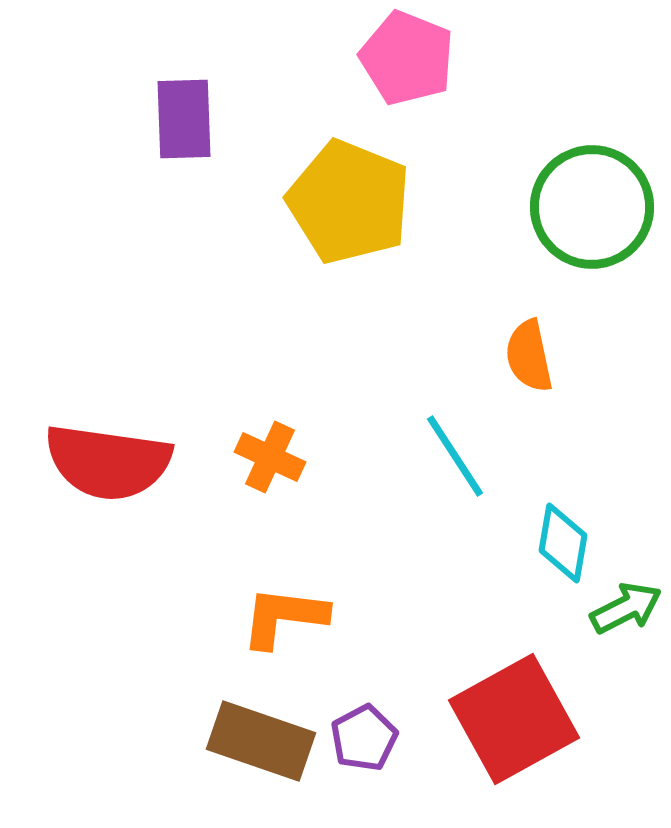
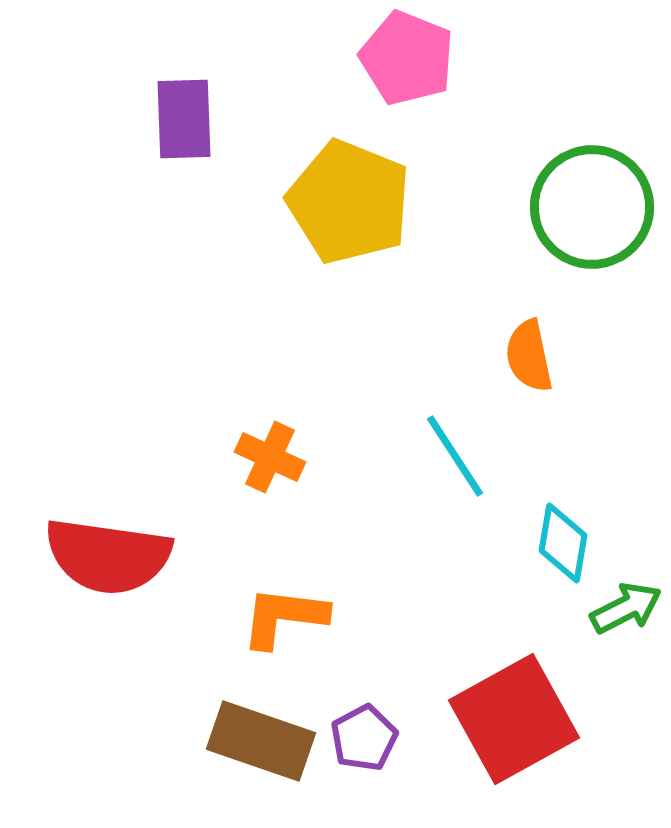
red semicircle: moved 94 px down
